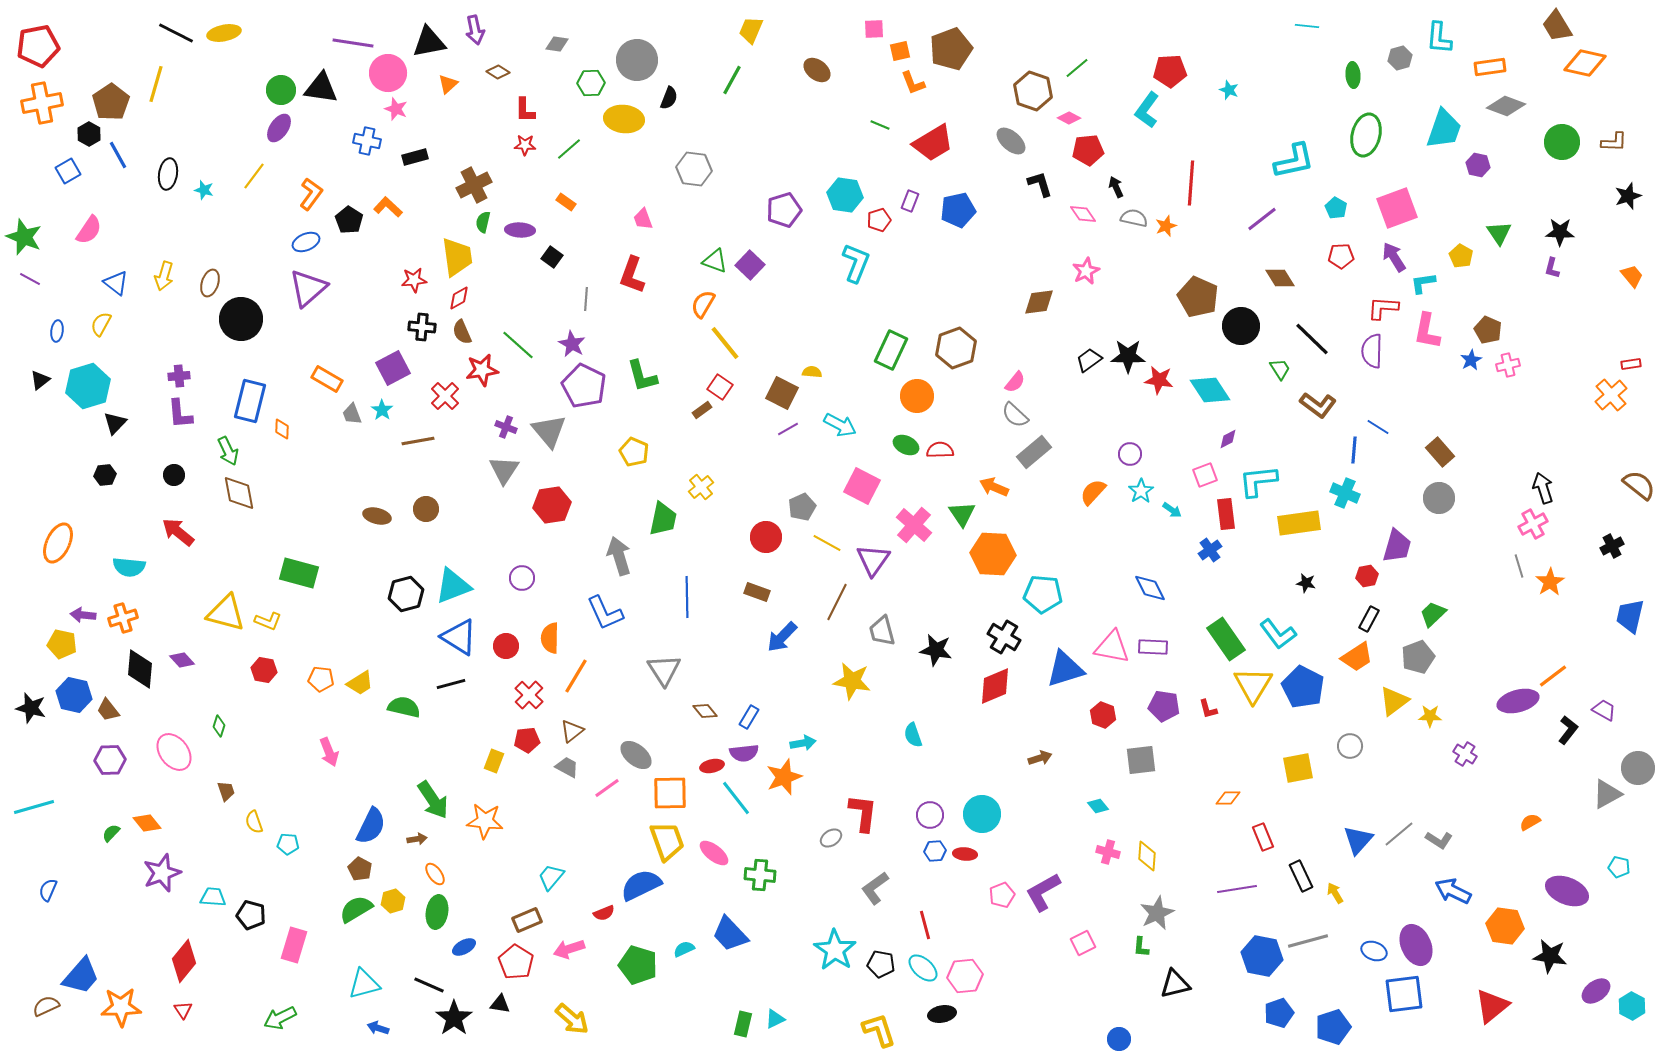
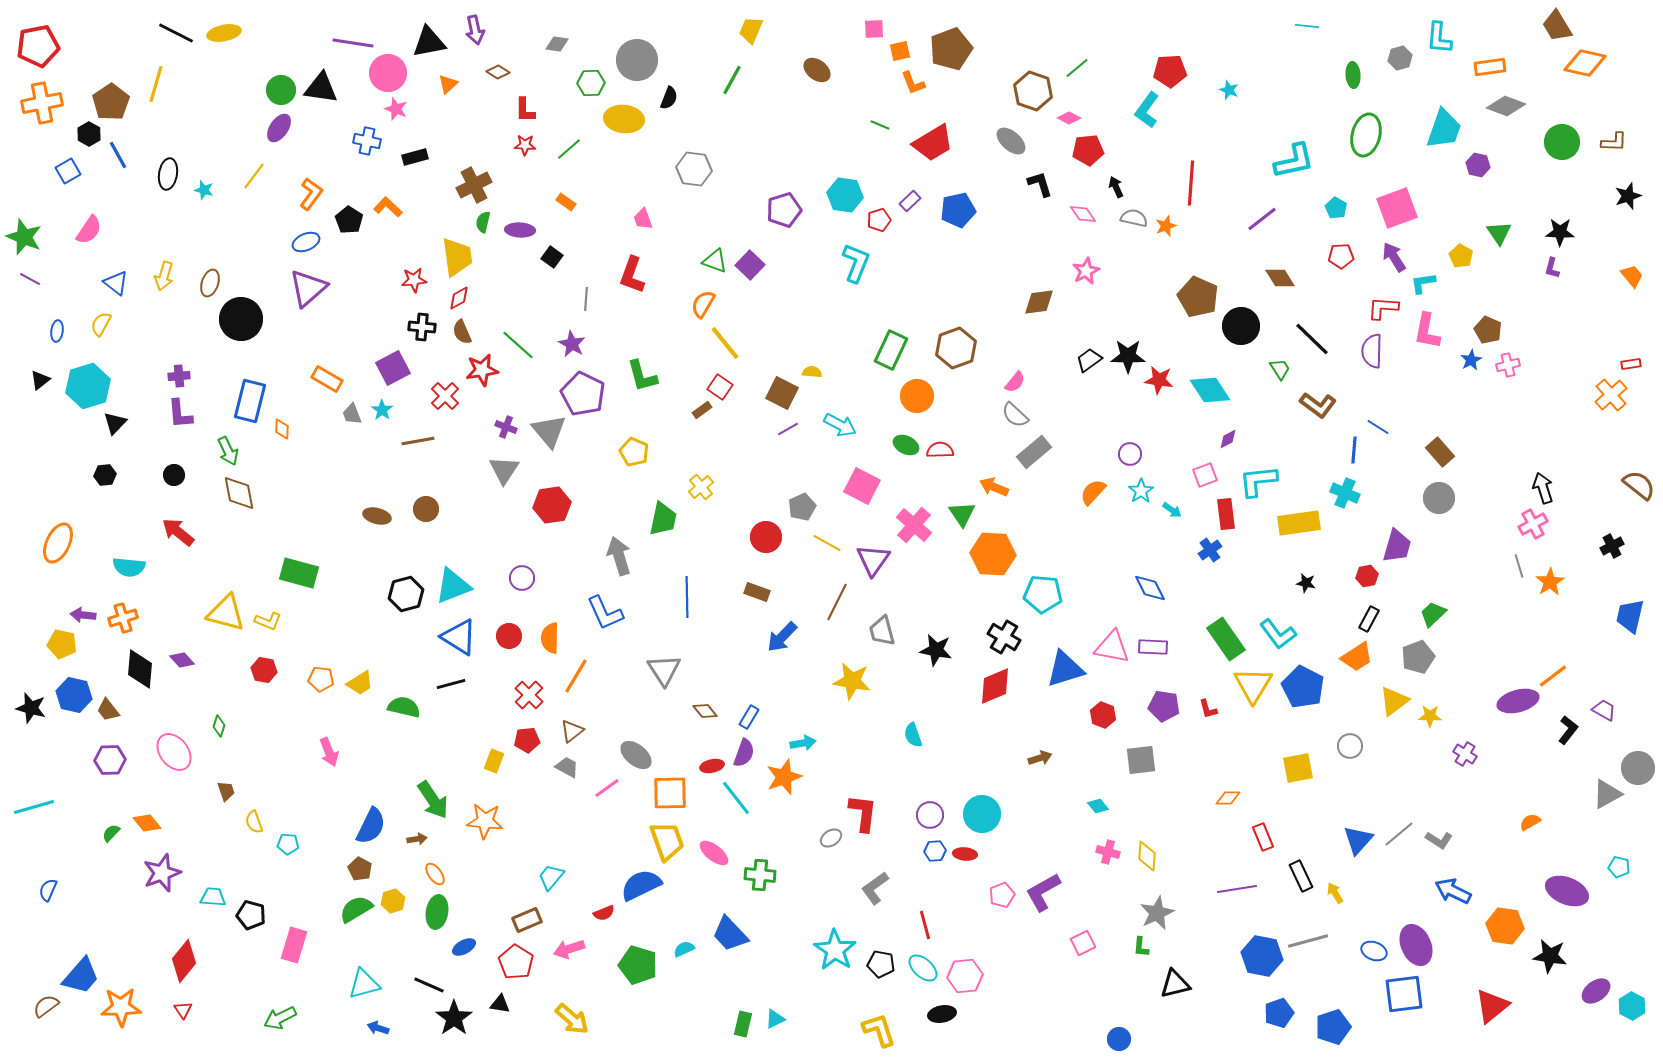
purple rectangle at (910, 201): rotated 25 degrees clockwise
purple pentagon at (584, 386): moved 1 px left, 8 px down
red circle at (506, 646): moved 3 px right, 10 px up
purple semicircle at (744, 753): rotated 64 degrees counterclockwise
brown semicircle at (46, 1006): rotated 12 degrees counterclockwise
